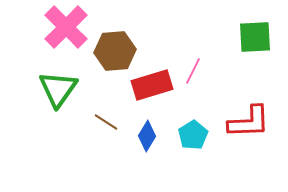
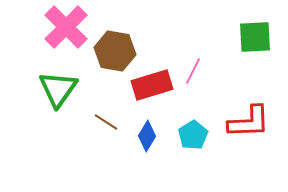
brown hexagon: rotated 15 degrees clockwise
